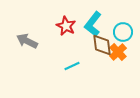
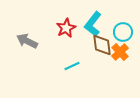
red star: moved 2 px down; rotated 18 degrees clockwise
orange cross: moved 2 px right
